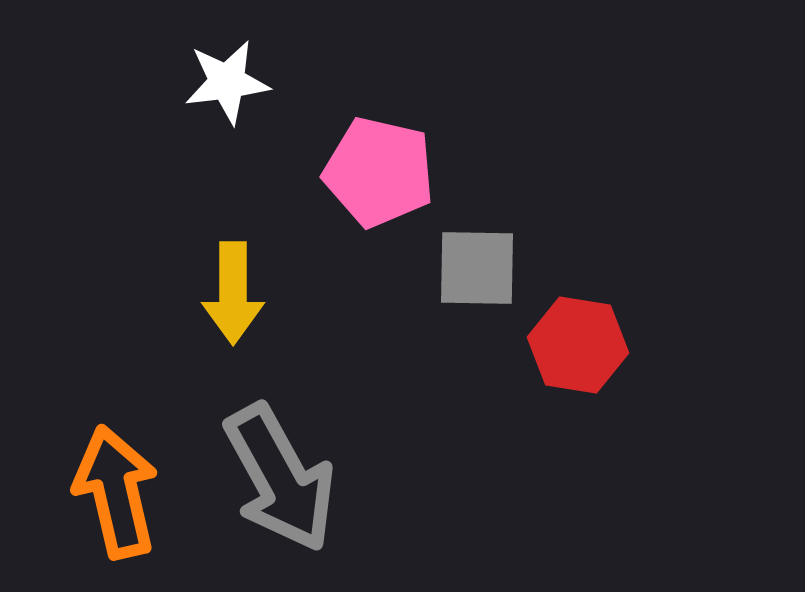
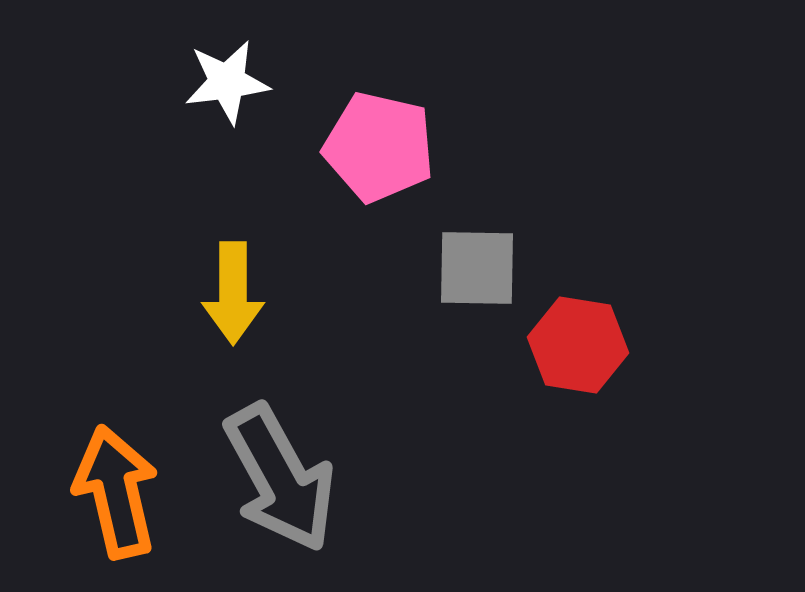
pink pentagon: moved 25 px up
